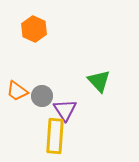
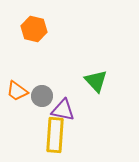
orange hexagon: rotated 10 degrees counterclockwise
green triangle: moved 3 px left
purple triangle: moved 2 px left; rotated 45 degrees counterclockwise
yellow rectangle: moved 1 px up
